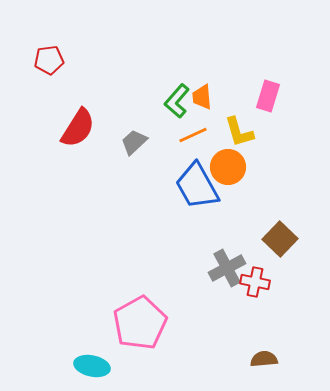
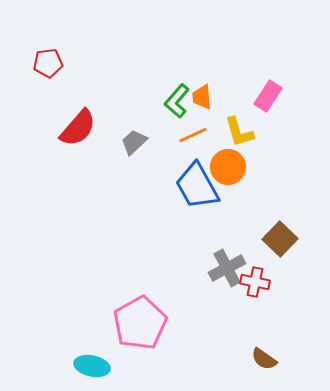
red pentagon: moved 1 px left, 3 px down
pink rectangle: rotated 16 degrees clockwise
red semicircle: rotated 9 degrees clockwise
brown semicircle: rotated 140 degrees counterclockwise
